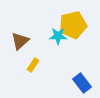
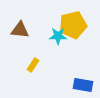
brown triangle: moved 11 px up; rotated 48 degrees clockwise
blue rectangle: moved 1 px right, 2 px down; rotated 42 degrees counterclockwise
